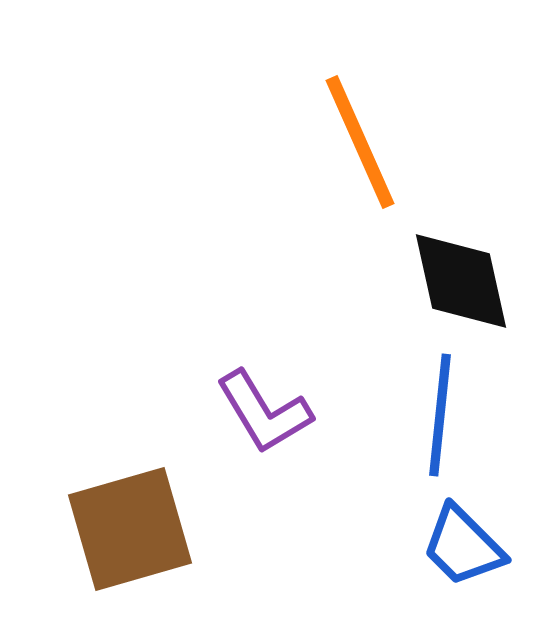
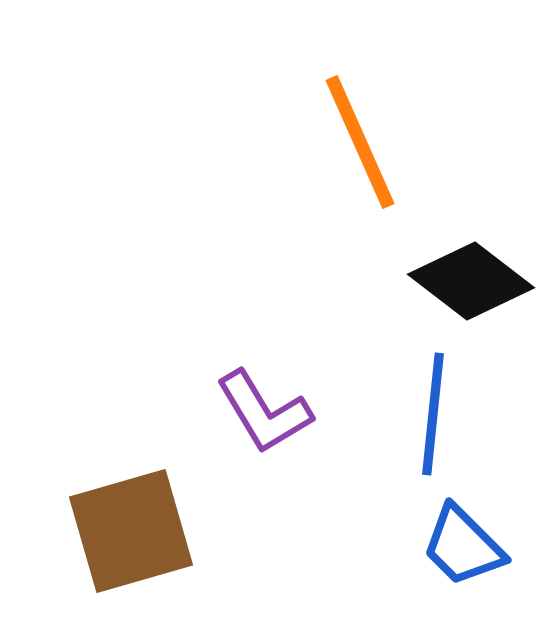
black diamond: moved 10 px right; rotated 40 degrees counterclockwise
blue line: moved 7 px left, 1 px up
brown square: moved 1 px right, 2 px down
